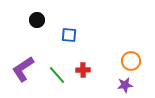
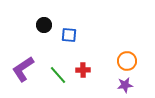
black circle: moved 7 px right, 5 px down
orange circle: moved 4 px left
green line: moved 1 px right
